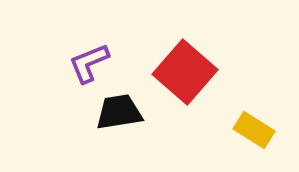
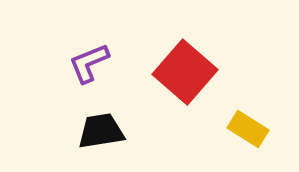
black trapezoid: moved 18 px left, 19 px down
yellow rectangle: moved 6 px left, 1 px up
